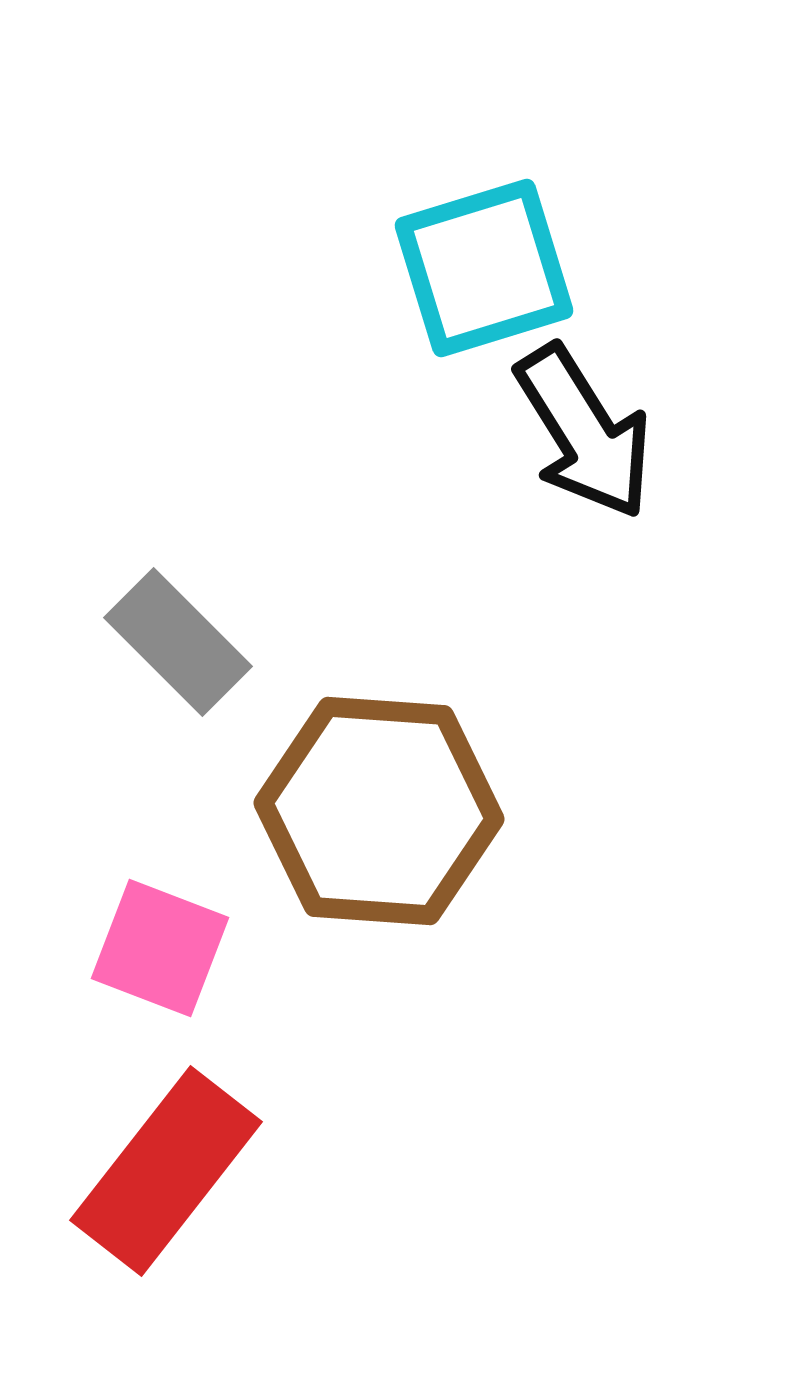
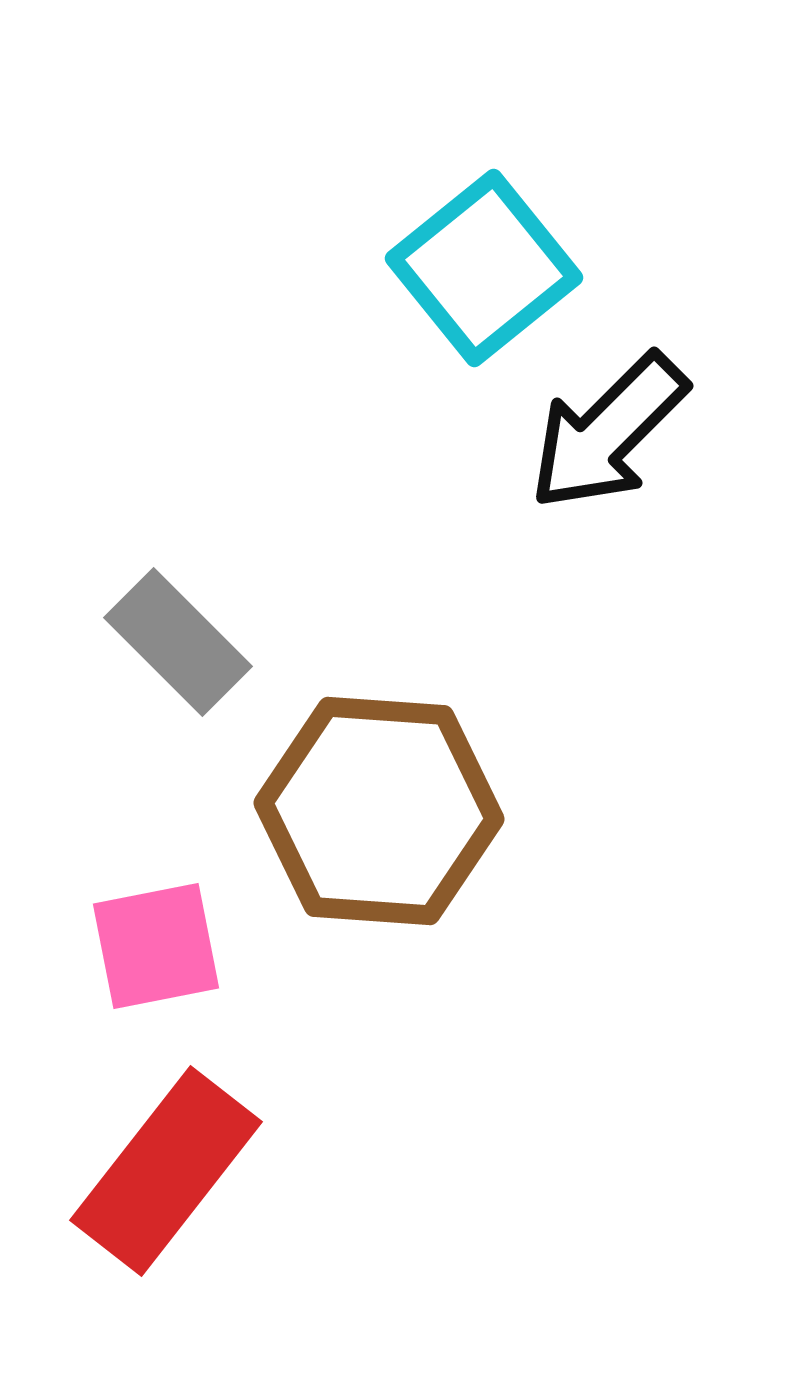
cyan square: rotated 22 degrees counterclockwise
black arrow: moved 24 px right; rotated 77 degrees clockwise
pink square: moved 4 px left, 2 px up; rotated 32 degrees counterclockwise
